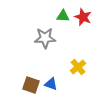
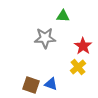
red star: moved 29 px down; rotated 12 degrees clockwise
